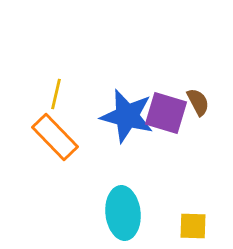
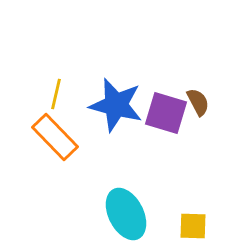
blue star: moved 11 px left, 11 px up
cyan ellipse: moved 3 px right, 1 px down; rotated 21 degrees counterclockwise
